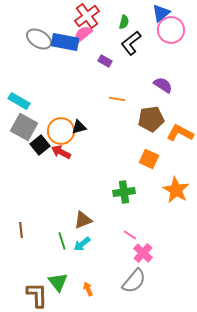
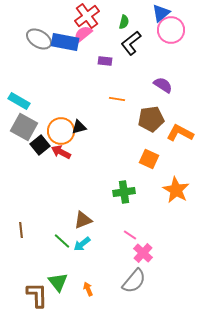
purple rectangle: rotated 24 degrees counterclockwise
green line: rotated 30 degrees counterclockwise
